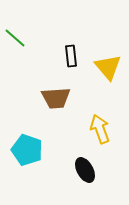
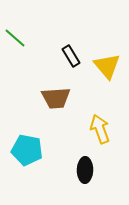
black rectangle: rotated 25 degrees counterclockwise
yellow triangle: moved 1 px left, 1 px up
cyan pentagon: rotated 8 degrees counterclockwise
black ellipse: rotated 30 degrees clockwise
